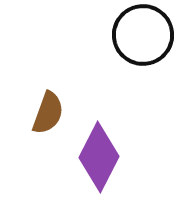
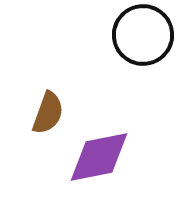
purple diamond: rotated 52 degrees clockwise
